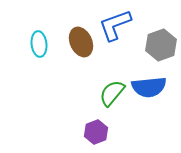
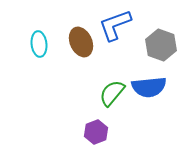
gray hexagon: rotated 20 degrees counterclockwise
